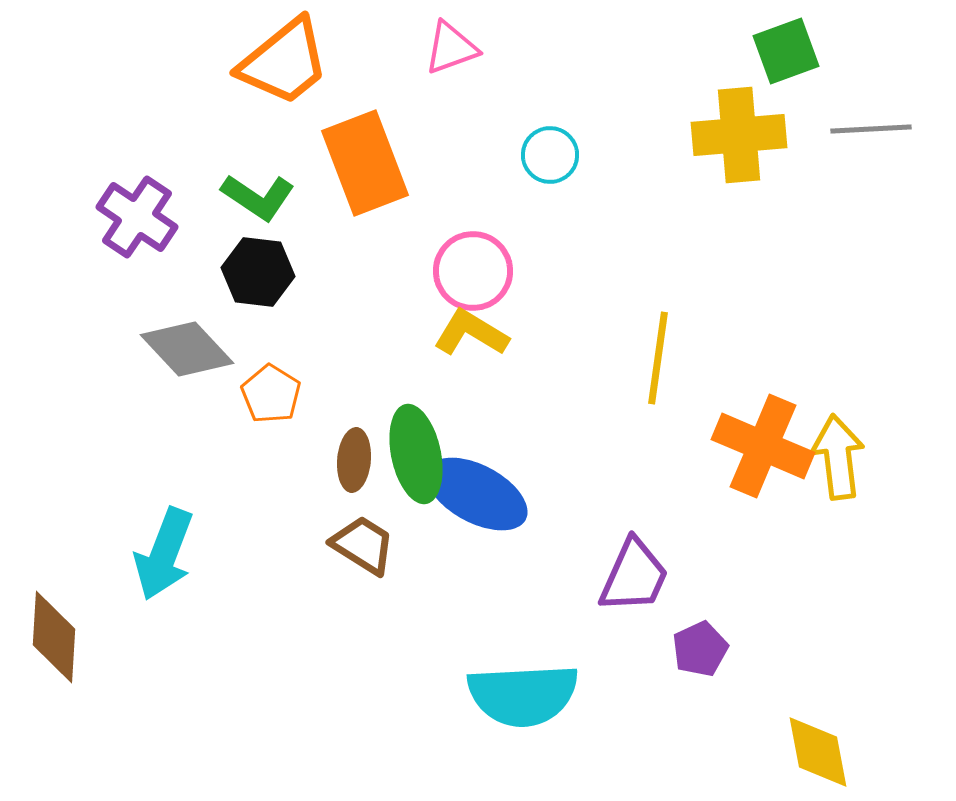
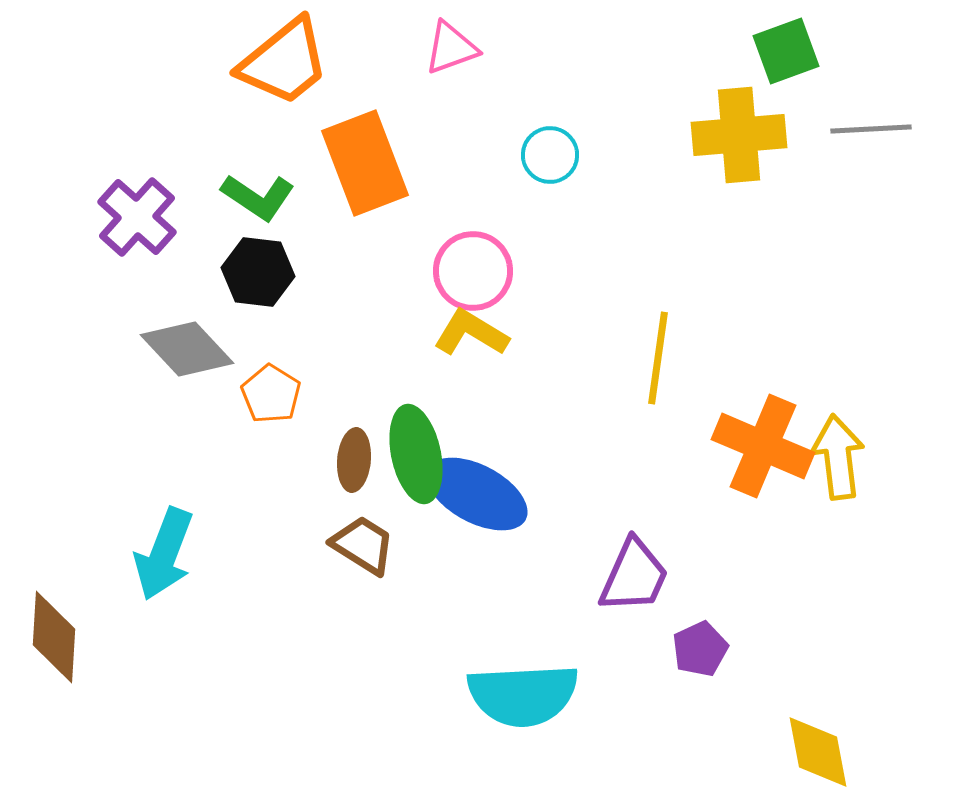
purple cross: rotated 8 degrees clockwise
